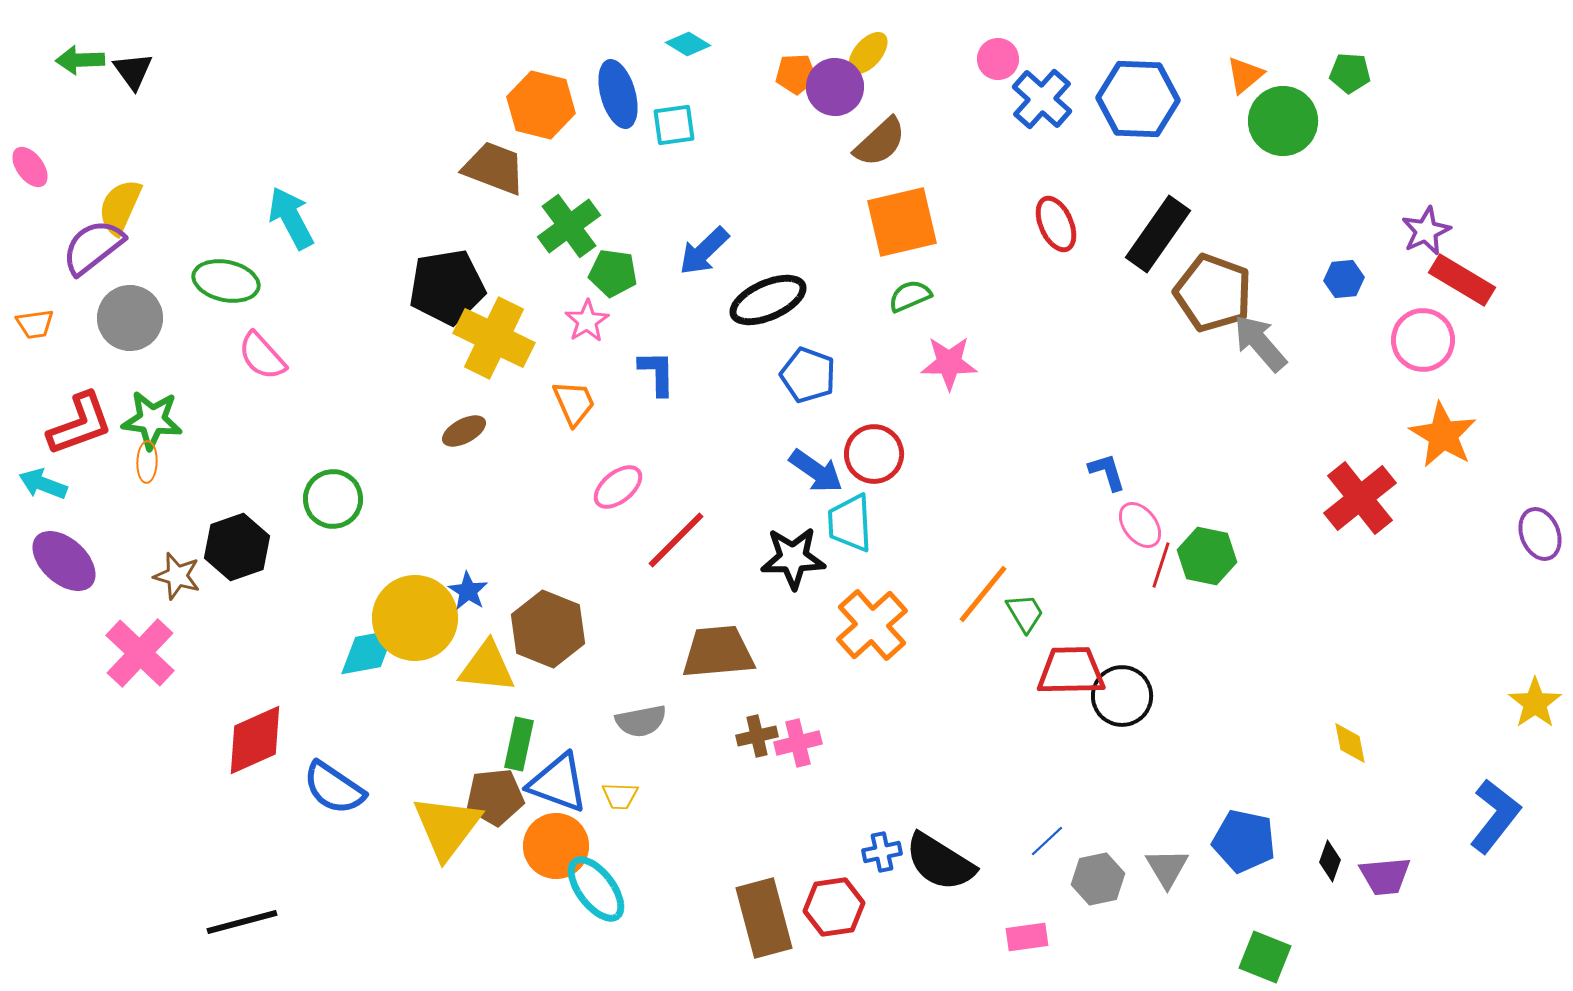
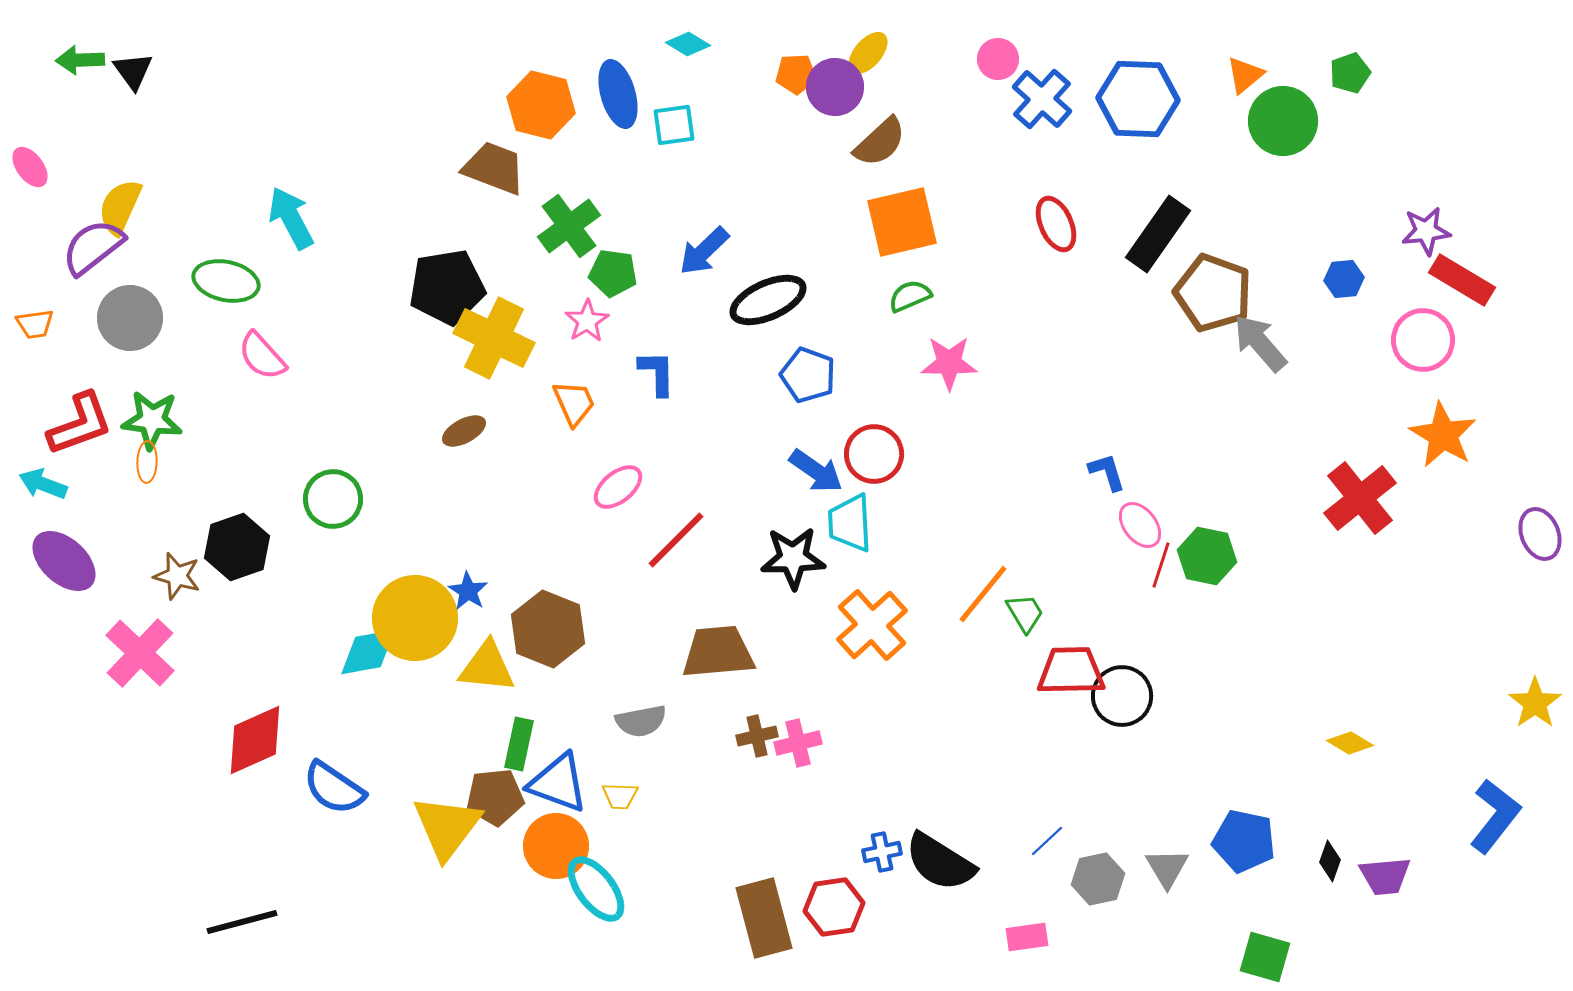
green pentagon at (1350, 73): rotated 24 degrees counterclockwise
purple star at (1426, 231): rotated 18 degrees clockwise
yellow diamond at (1350, 743): rotated 48 degrees counterclockwise
green square at (1265, 957): rotated 6 degrees counterclockwise
